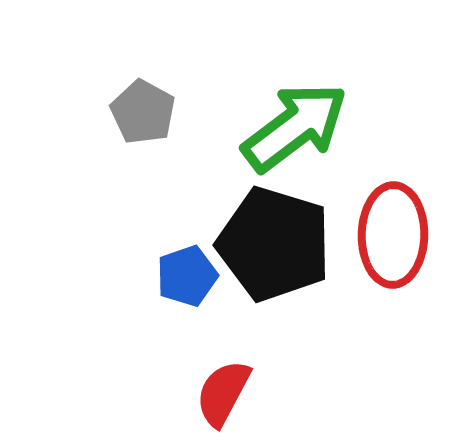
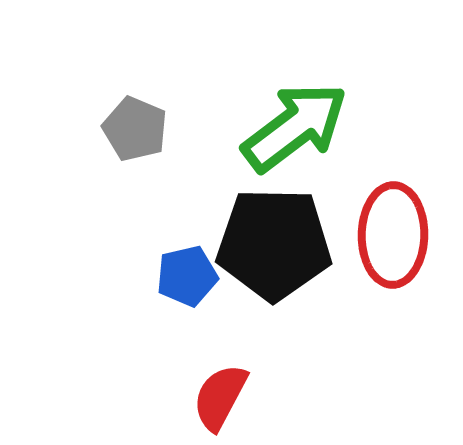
gray pentagon: moved 8 px left, 17 px down; rotated 6 degrees counterclockwise
black pentagon: rotated 16 degrees counterclockwise
blue pentagon: rotated 6 degrees clockwise
red semicircle: moved 3 px left, 4 px down
